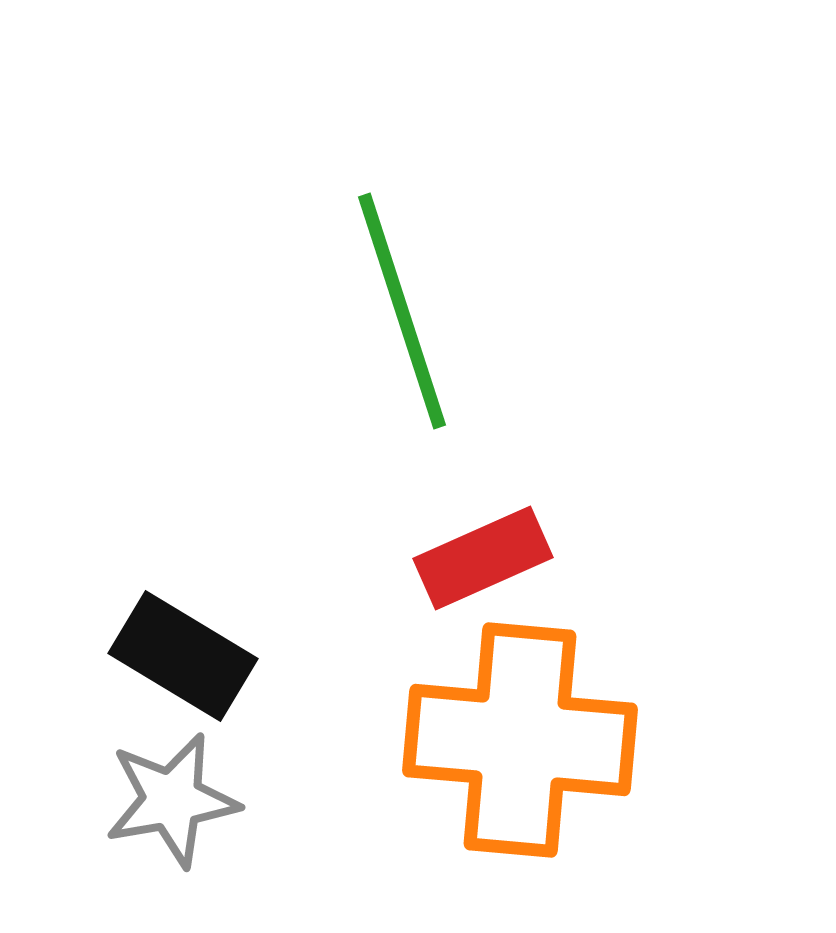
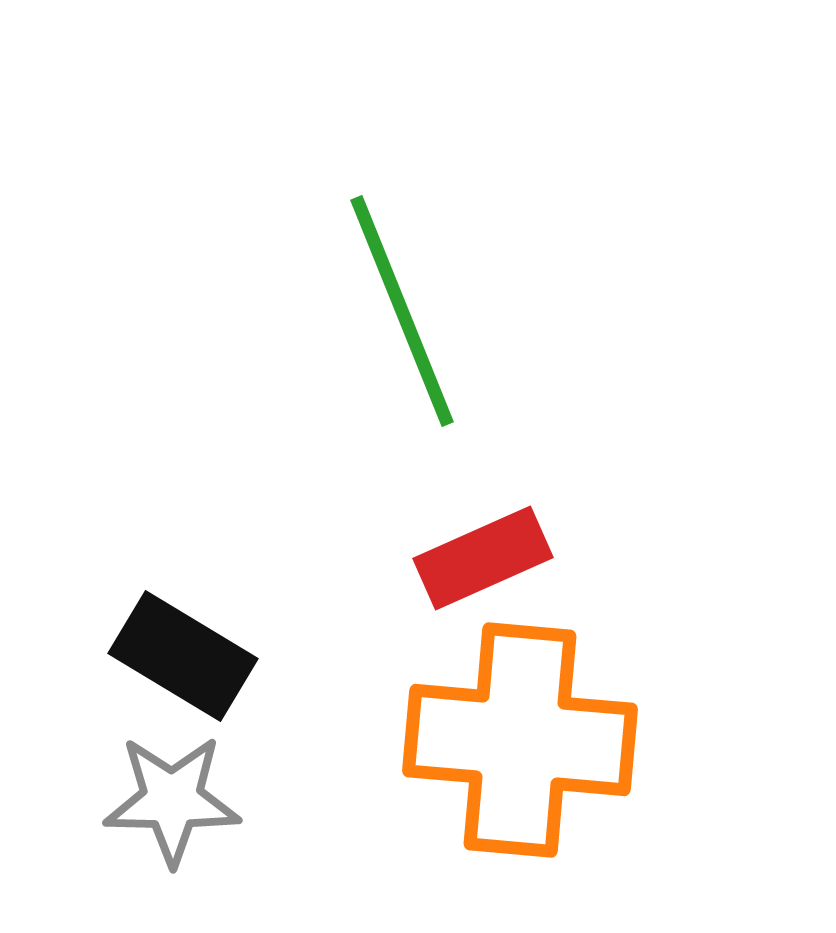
green line: rotated 4 degrees counterclockwise
gray star: rotated 11 degrees clockwise
